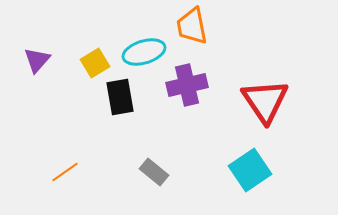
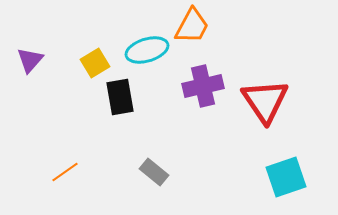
orange trapezoid: rotated 141 degrees counterclockwise
cyan ellipse: moved 3 px right, 2 px up
purple triangle: moved 7 px left
purple cross: moved 16 px right, 1 px down
cyan square: moved 36 px right, 7 px down; rotated 15 degrees clockwise
